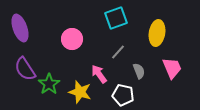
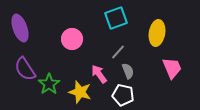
gray semicircle: moved 11 px left
